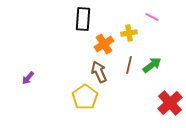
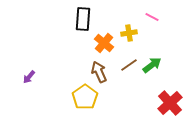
orange cross: moved 1 px up; rotated 18 degrees counterclockwise
brown line: rotated 42 degrees clockwise
purple arrow: moved 1 px right, 1 px up
